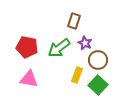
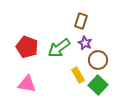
brown rectangle: moved 7 px right
red pentagon: rotated 10 degrees clockwise
yellow rectangle: moved 1 px right; rotated 49 degrees counterclockwise
pink triangle: moved 2 px left, 5 px down
